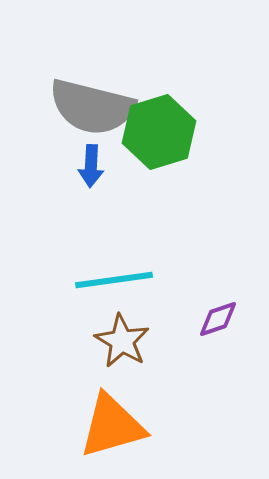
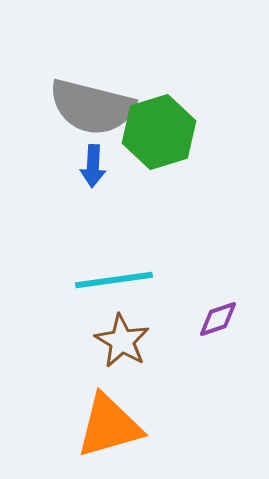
blue arrow: moved 2 px right
orange triangle: moved 3 px left
